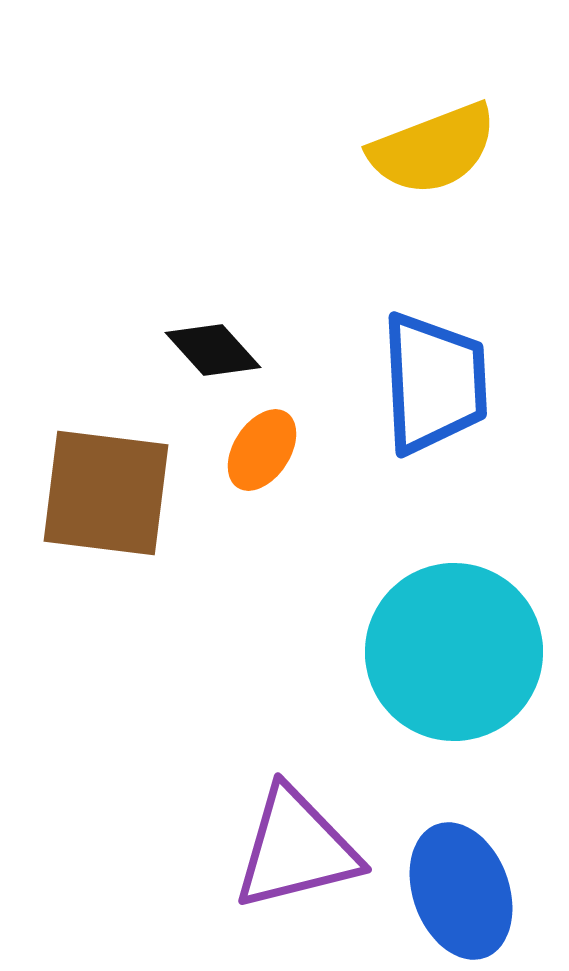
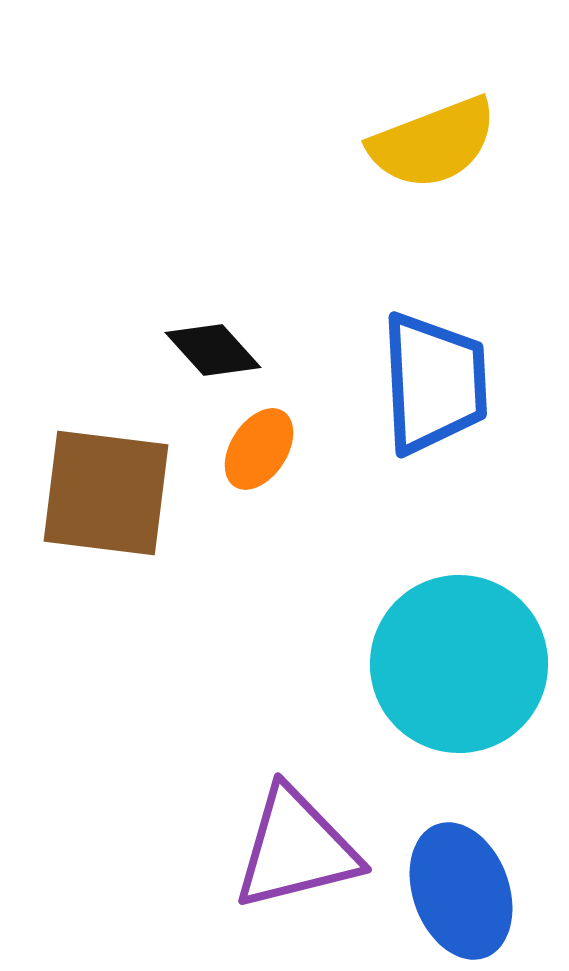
yellow semicircle: moved 6 px up
orange ellipse: moved 3 px left, 1 px up
cyan circle: moved 5 px right, 12 px down
